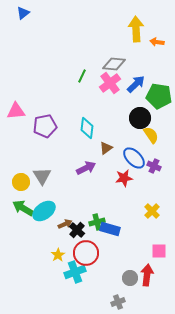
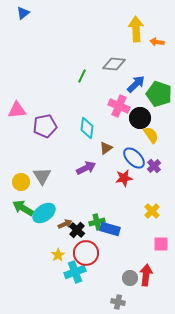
pink cross: moved 9 px right, 23 px down; rotated 30 degrees counterclockwise
green pentagon: moved 2 px up; rotated 10 degrees clockwise
pink triangle: moved 1 px right, 1 px up
purple cross: rotated 24 degrees clockwise
cyan ellipse: moved 2 px down
pink square: moved 2 px right, 7 px up
red arrow: moved 1 px left
gray cross: rotated 32 degrees clockwise
